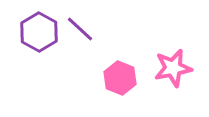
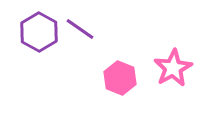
purple line: rotated 8 degrees counterclockwise
pink star: rotated 18 degrees counterclockwise
